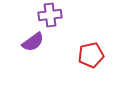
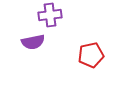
purple semicircle: rotated 25 degrees clockwise
